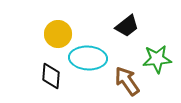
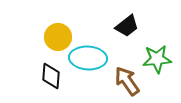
yellow circle: moved 3 px down
